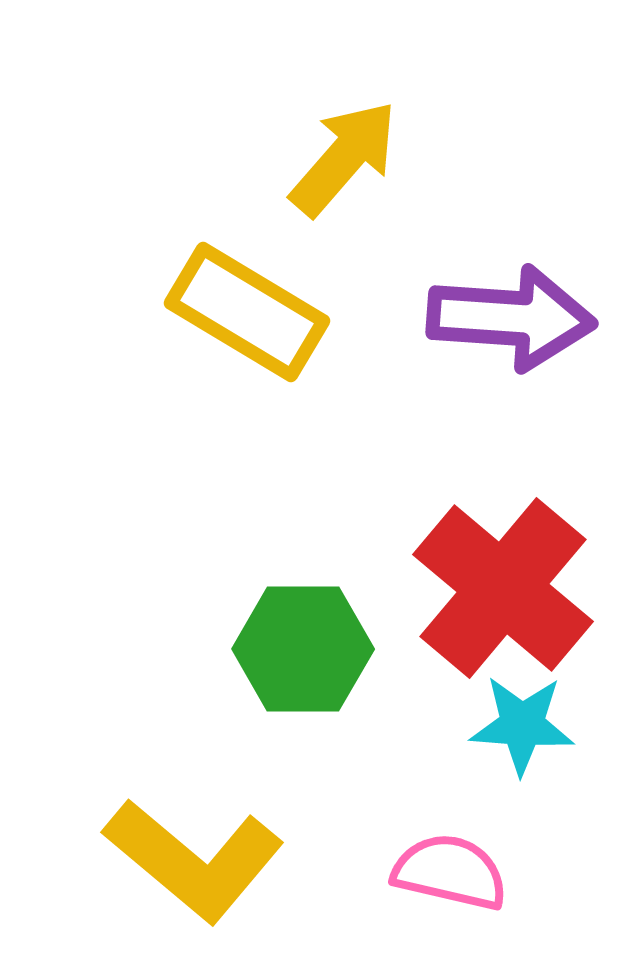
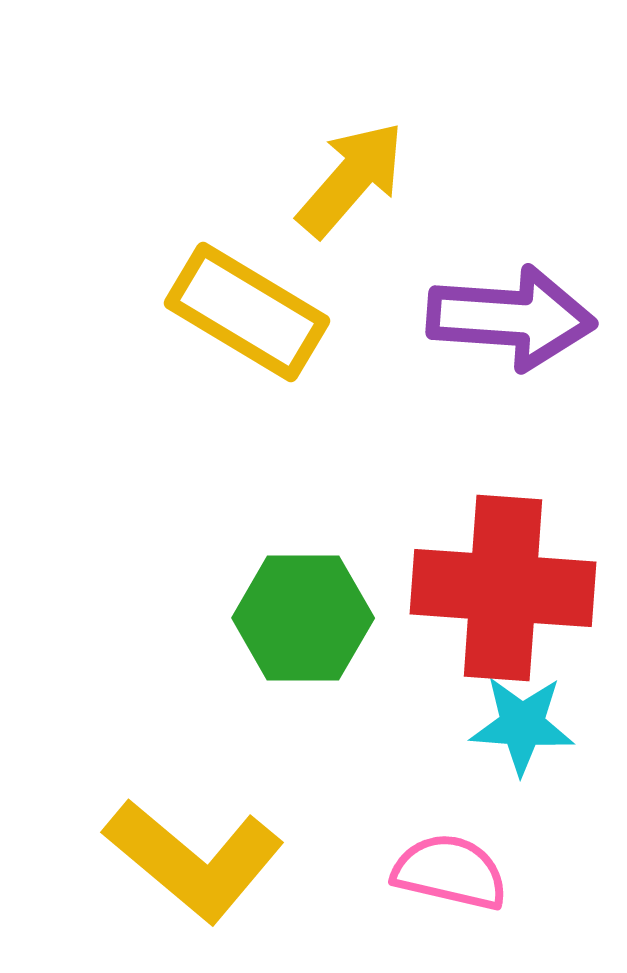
yellow arrow: moved 7 px right, 21 px down
red cross: rotated 36 degrees counterclockwise
green hexagon: moved 31 px up
